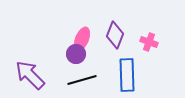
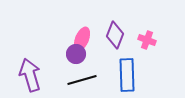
pink cross: moved 2 px left, 2 px up
purple arrow: rotated 28 degrees clockwise
